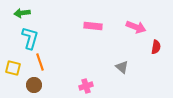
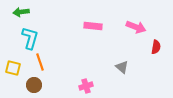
green arrow: moved 1 px left, 1 px up
